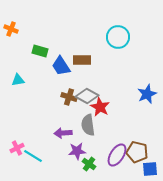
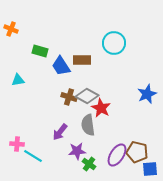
cyan circle: moved 4 px left, 6 px down
red star: moved 1 px right, 1 px down
purple arrow: moved 3 px left, 1 px up; rotated 48 degrees counterclockwise
pink cross: moved 4 px up; rotated 32 degrees clockwise
